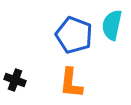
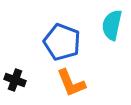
blue pentagon: moved 12 px left, 7 px down
orange L-shape: rotated 28 degrees counterclockwise
